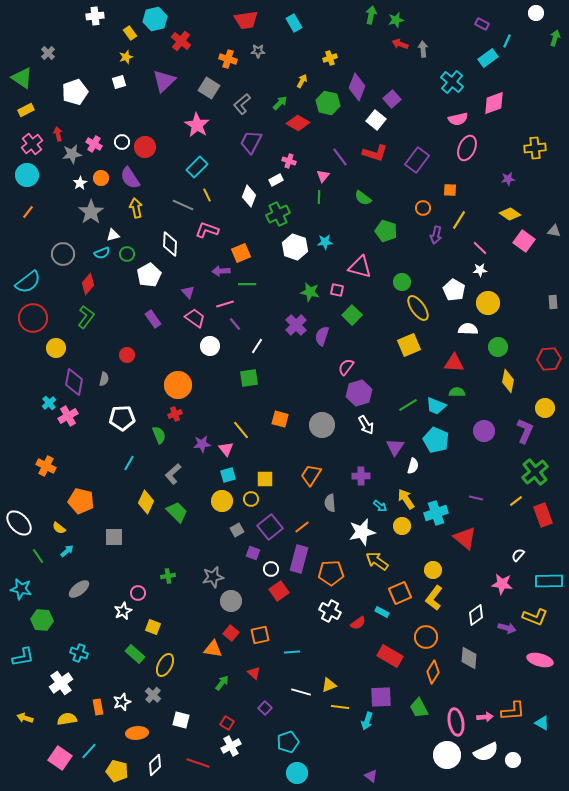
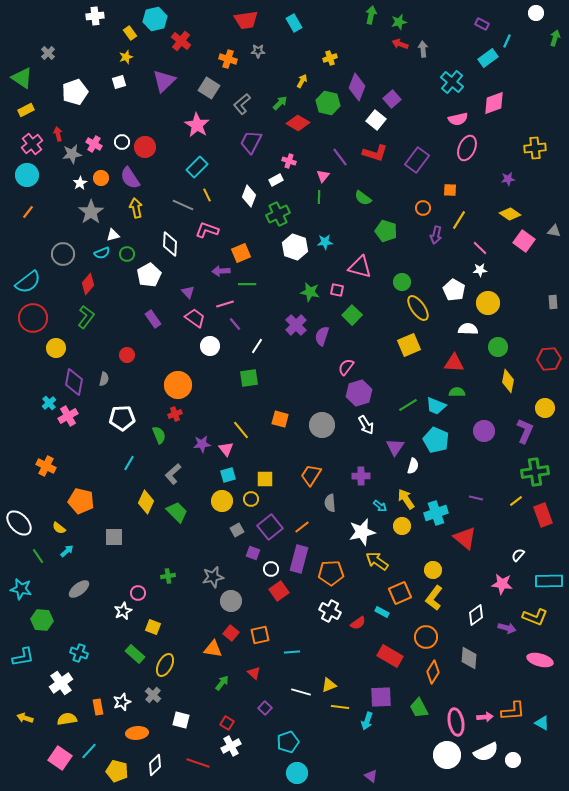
green star at (396, 20): moved 3 px right, 2 px down
green cross at (535, 472): rotated 32 degrees clockwise
